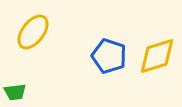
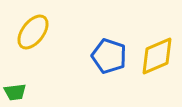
yellow diamond: rotated 6 degrees counterclockwise
